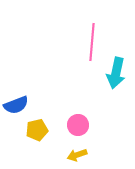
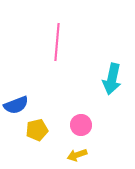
pink line: moved 35 px left
cyan arrow: moved 4 px left, 6 px down
pink circle: moved 3 px right
